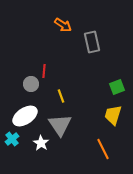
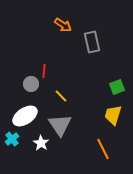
yellow line: rotated 24 degrees counterclockwise
